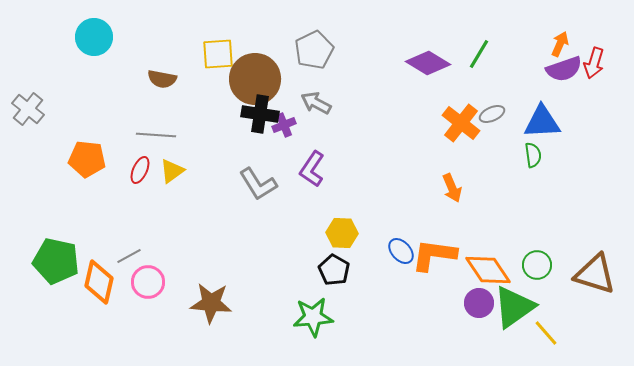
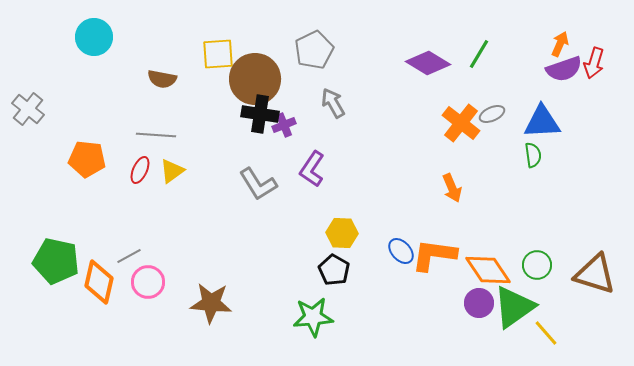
gray arrow at (316, 103): moved 17 px right; rotated 32 degrees clockwise
